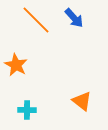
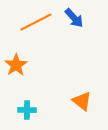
orange line: moved 2 px down; rotated 72 degrees counterclockwise
orange star: rotated 10 degrees clockwise
